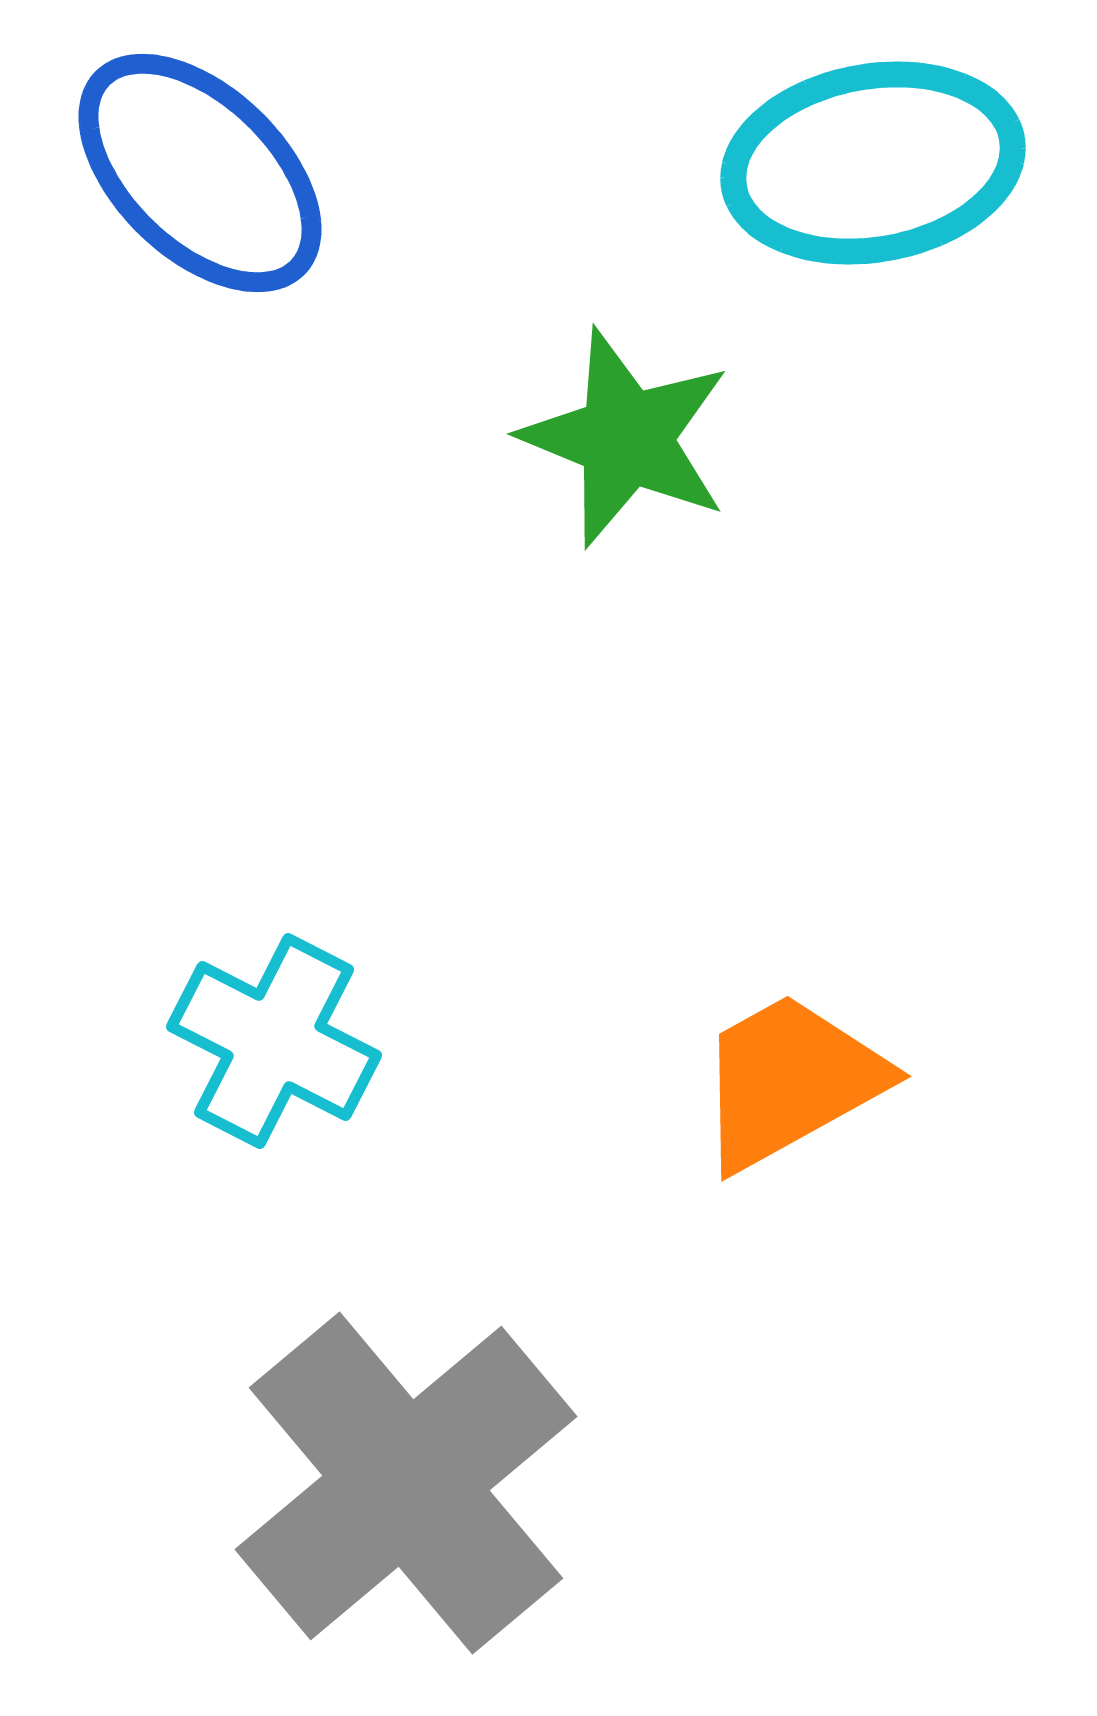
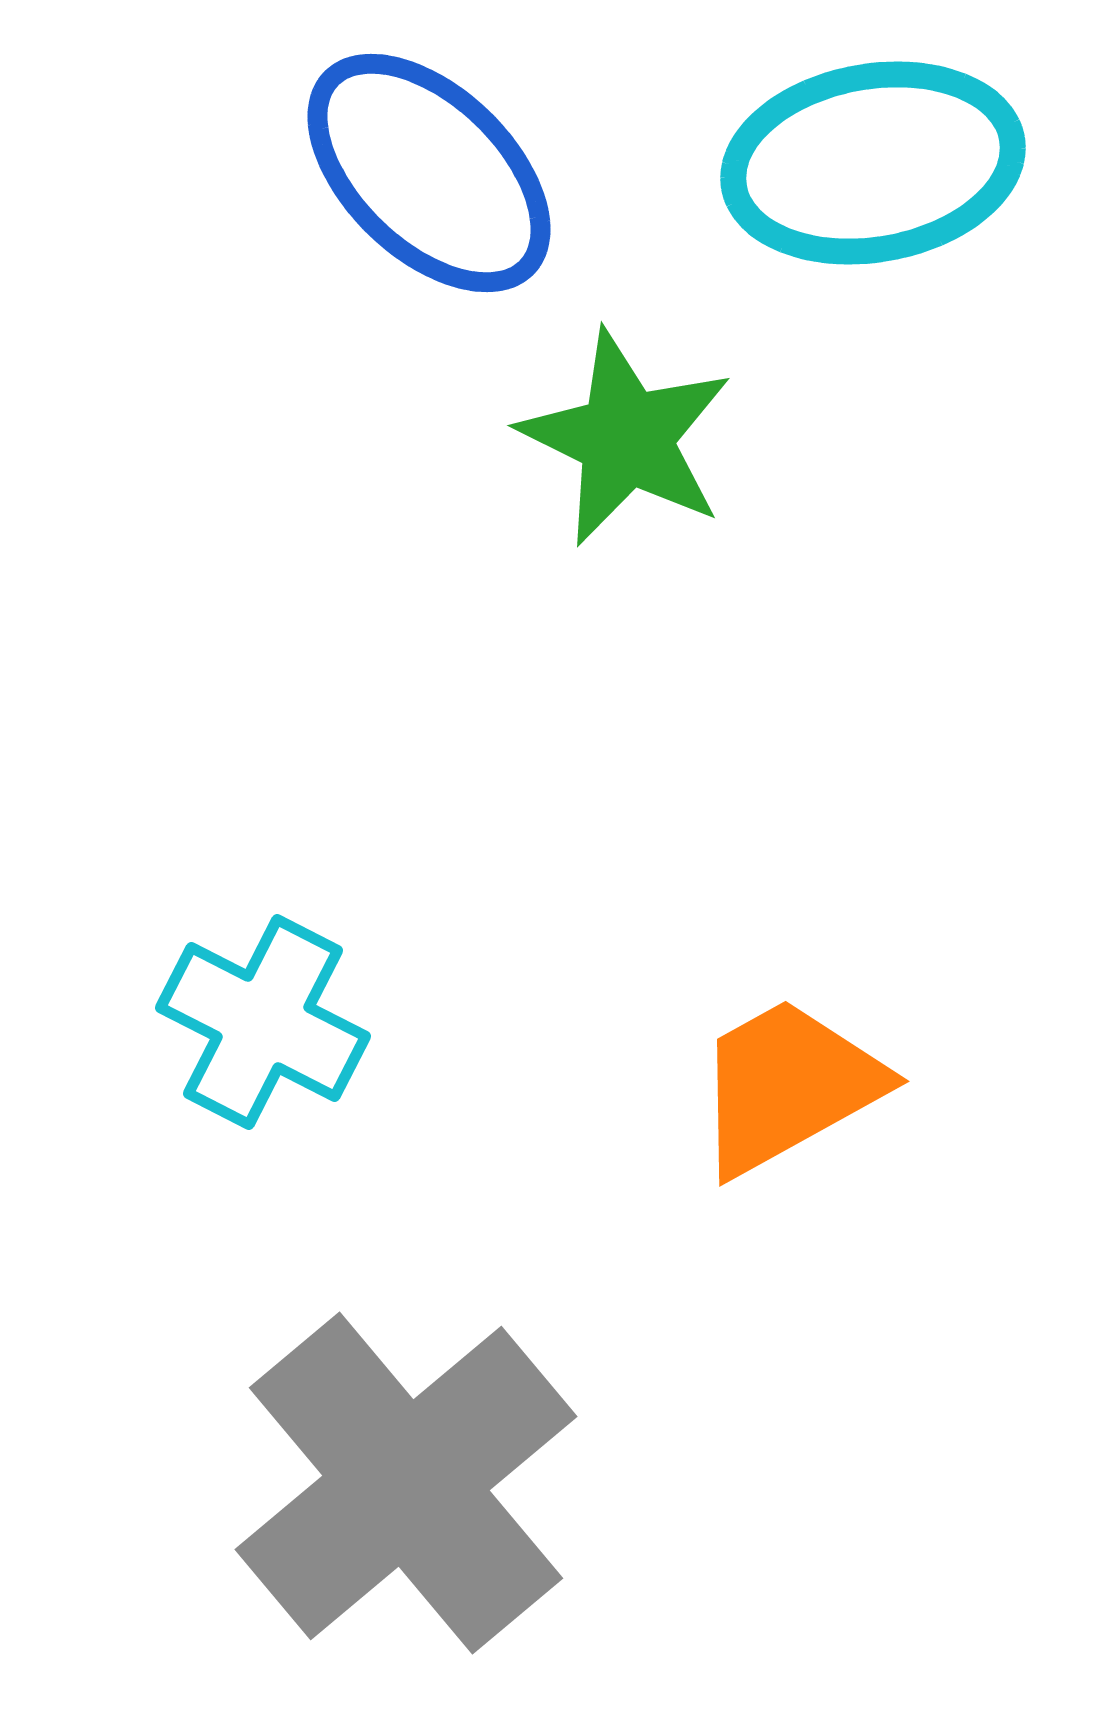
blue ellipse: moved 229 px right
green star: rotated 4 degrees clockwise
cyan cross: moved 11 px left, 19 px up
orange trapezoid: moved 2 px left, 5 px down
